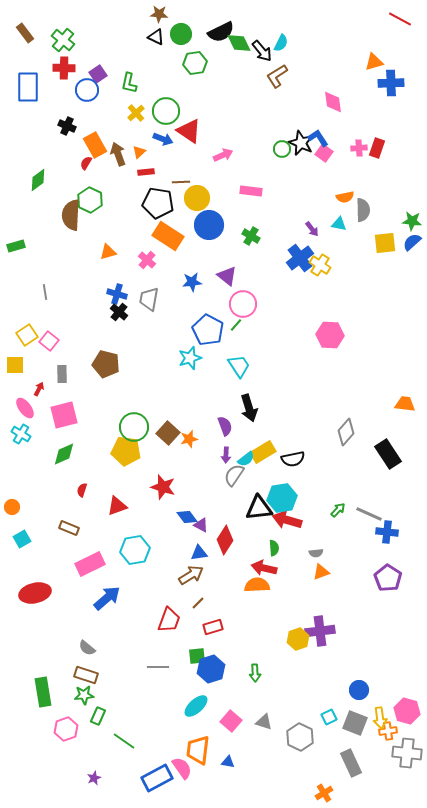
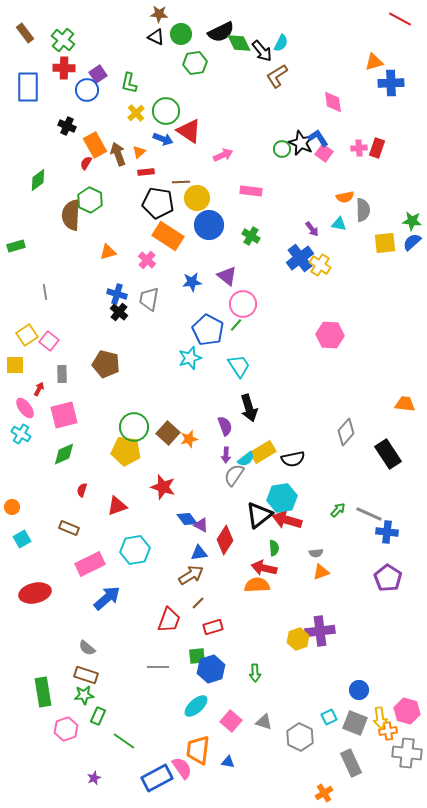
black triangle at (259, 508): moved 7 px down; rotated 32 degrees counterclockwise
blue diamond at (187, 517): moved 2 px down
